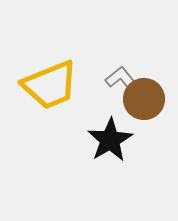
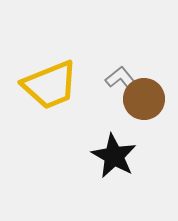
black star: moved 4 px right, 16 px down; rotated 12 degrees counterclockwise
